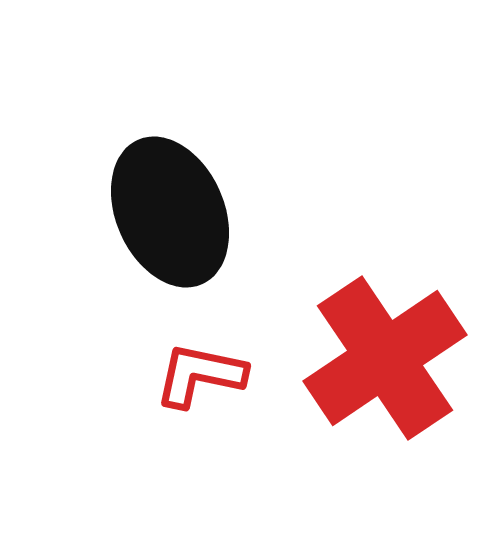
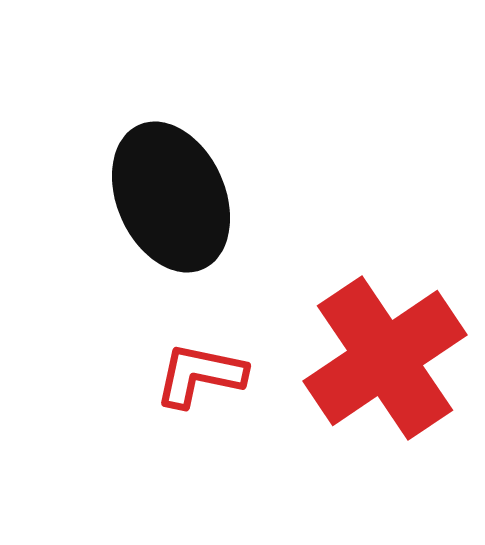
black ellipse: moved 1 px right, 15 px up
